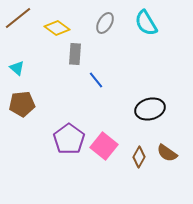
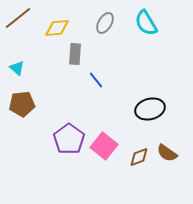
yellow diamond: rotated 40 degrees counterclockwise
brown diamond: rotated 40 degrees clockwise
